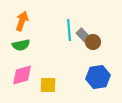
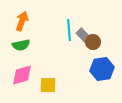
blue hexagon: moved 4 px right, 8 px up
